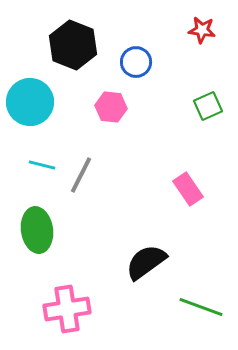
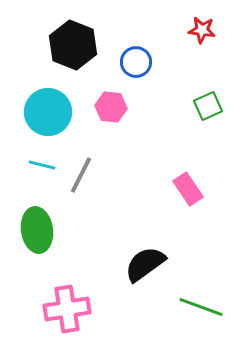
cyan circle: moved 18 px right, 10 px down
black semicircle: moved 1 px left, 2 px down
